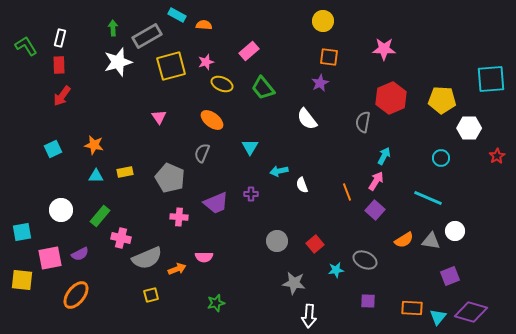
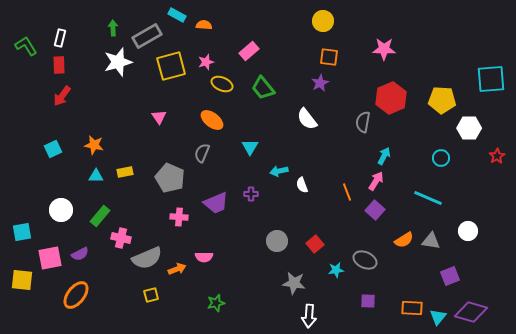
white circle at (455, 231): moved 13 px right
